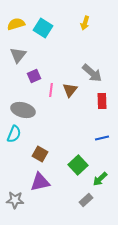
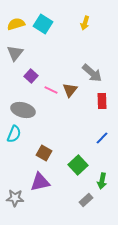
cyan square: moved 4 px up
gray triangle: moved 3 px left, 2 px up
purple square: moved 3 px left; rotated 24 degrees counterclockwise
pink line: rotated 72 degrees counterclockwise
blue line: rotated 32 degrees counterclockwise
brown square: moved 4 px right, 1 px up
green arrow: moved 2 px right, 2 px down; rotated 35 degrees counterclockwise
gray star: moved 2 px up
